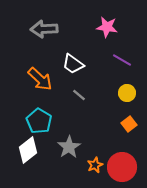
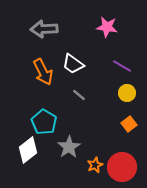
purple line: moved 6 px down
orange arrow: moved 3 px right, 7 px up; rotated 20 degrees clockwise
cyan pentagon: moved 5 px right, 1 px down
